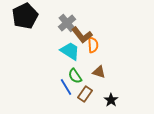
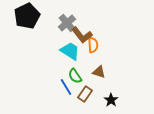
black pentagon: moved 2 px right
